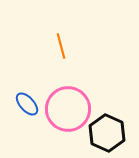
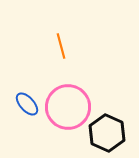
pink circle: moved 2 px up
